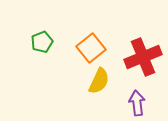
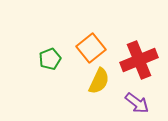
green pentagon: moved 8 px right, 17 px down
red cross: moved 4 px left, 3 px down
purple arrow: rotated 135 degrees clockwise
